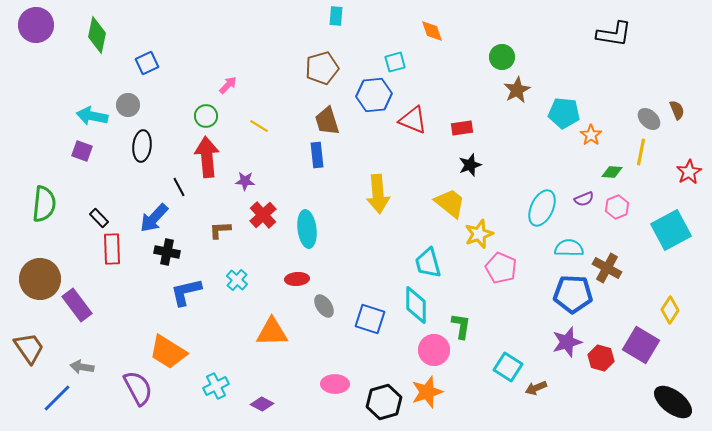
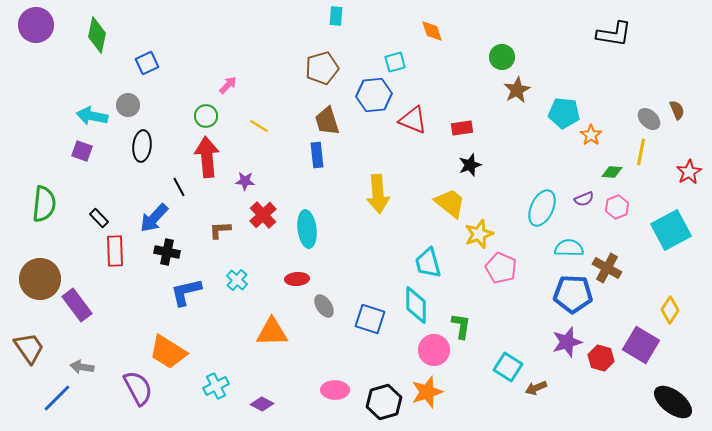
red rectangle at (112, 249): moved 3 px right, 2 px down
pink ellipse at (335, 384): moved 6 px down
